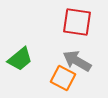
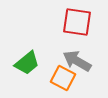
green trapezoid: moved 7 px right, 4 px down
